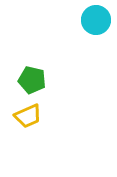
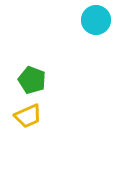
green pentagon: rotated 8 degrees clockwise
